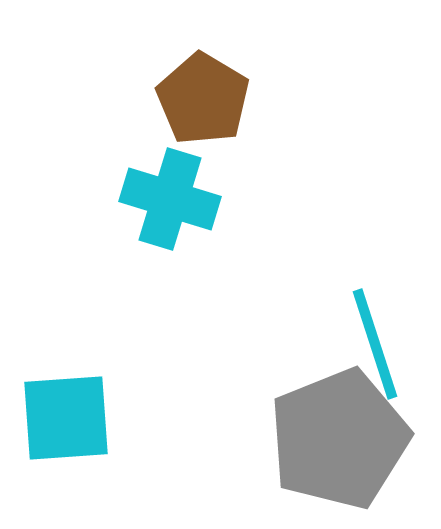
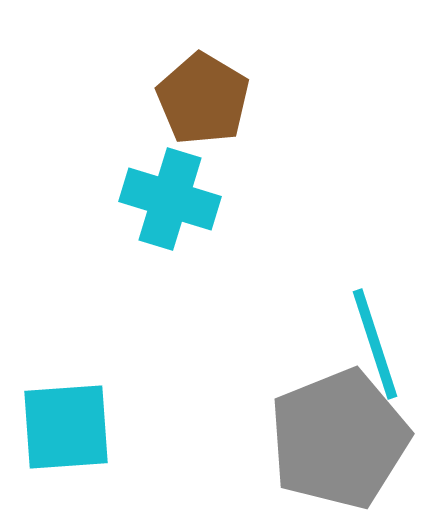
cyan square: moved 9 px down
